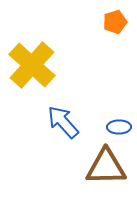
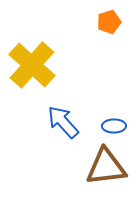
orange pentagon: moved 6 px left
blue ellipse: moved 5 px left, 1 px up
brown triangle: rotated 6 degrees counterclockwise
